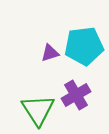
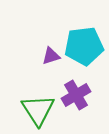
purple triangle: moved 1 px right, 3 px down
